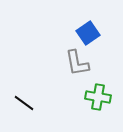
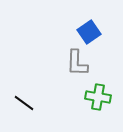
blue square: moved 1 px right, 1 px up
gray L-shape: rotated 12 degrees clockwise
